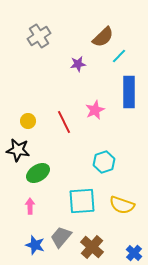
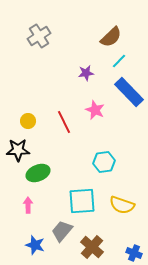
brown semicircle: moved 8 px right
cyan line: moved 5 px down
purple star: moved 8 px right, 9 px down
blue rectangle: rotated 44 degrees counterclockwise
pink star: rotated 24 degrees counterclockwise
black star: rotated 10 degrees counterclockwise
cyan hexagon: rotated 10 degrees clockwise
green ellipse: rotated 10 degrees clockwise
pink arrow: moved 2 px left, 1 px up
gray trapezoid: moved 1 px right, 6 px up
blue cross: rotated 21 degrees counterclockwise
